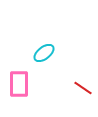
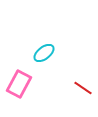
pink rectangle: rotated 28 degrees clockwise
